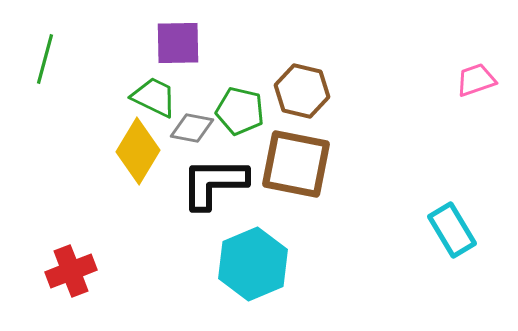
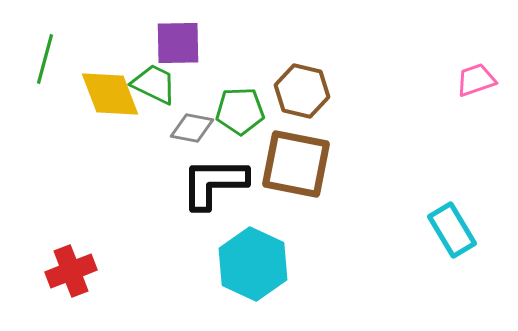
green trapezoid: moved 13 px up
green pentagon: rotated 15 degrees counterclockwise
yellow diamond: moved 28 px left, 57 px up; rotated 52 degrees counterclockwise
cyan hexagon: rotated 12 degrees counterclockwise
